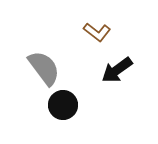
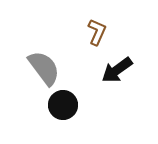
brown L-shape: rotated 104 degrees counterclockwise
